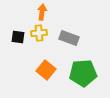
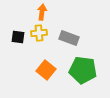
green pentagon: moved 3 px up; rotated 12 degrees clockwise
